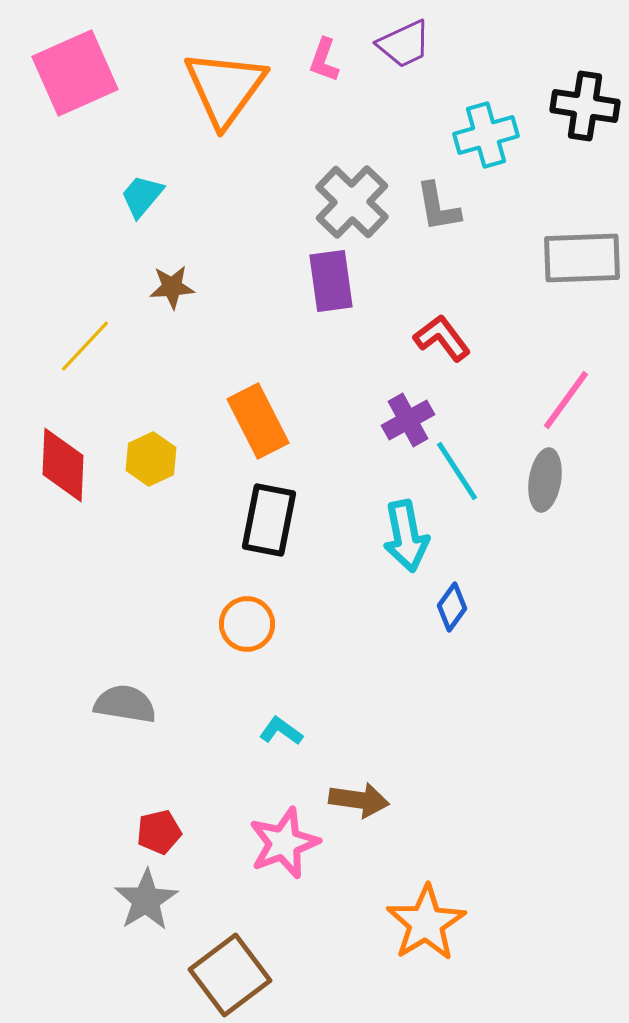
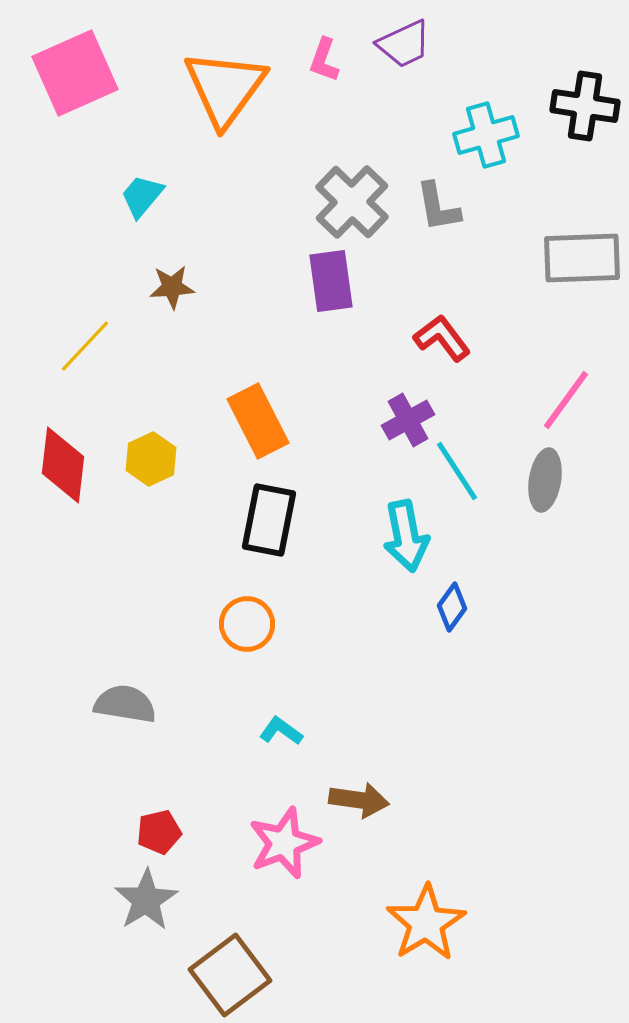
red diamond: rotated 4 degrees clockwise
